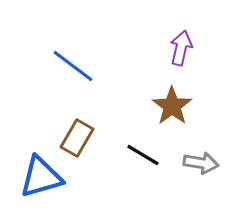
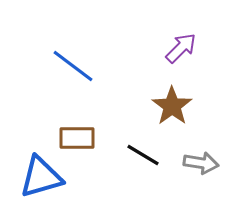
purple arrow: rotated 32 degrees clockwise
brown rectangle: rotated 60 degrees clockwise
